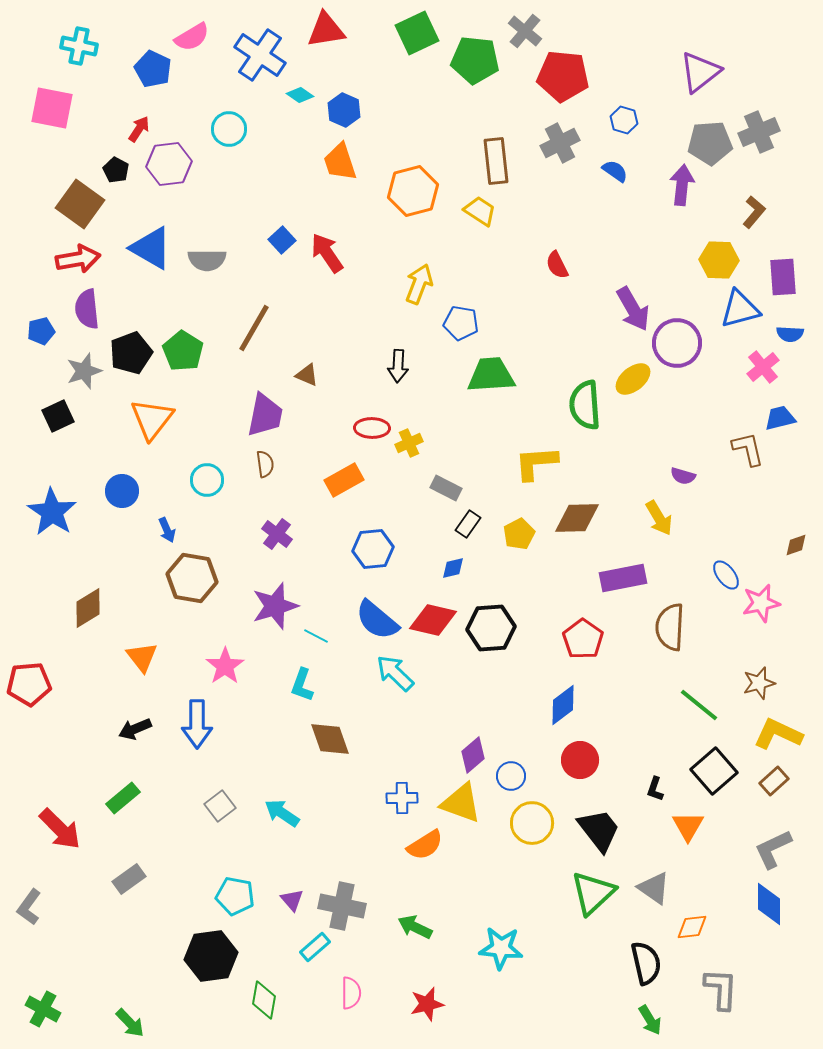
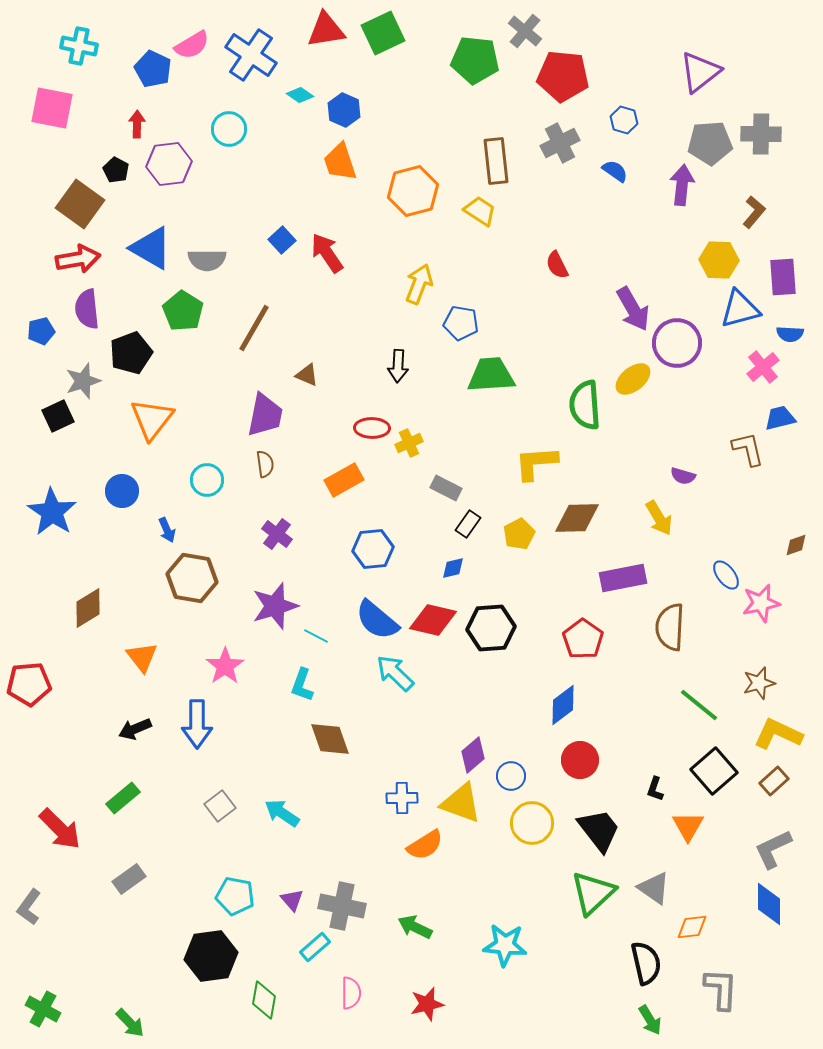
green square at (417, 33): moved 34 px left
pink semicircle at (192, 37): moved 8 px down
blue cross at (260, 55): moved 9 px left
red arrow at (139, 129): moved 2 px left, 5 px up; rotated 32 degrees counterclockwise
gray cross at (759, 132): moved 2 px right, 2 px down; rotated 24 degrees clockwise
green pentagon at (183, 351): moved 40 px up
gray star at (84, 371): moved 1 px left, 10 px down
cyan star at (501, 948): moved 4 px right, 3 px up
